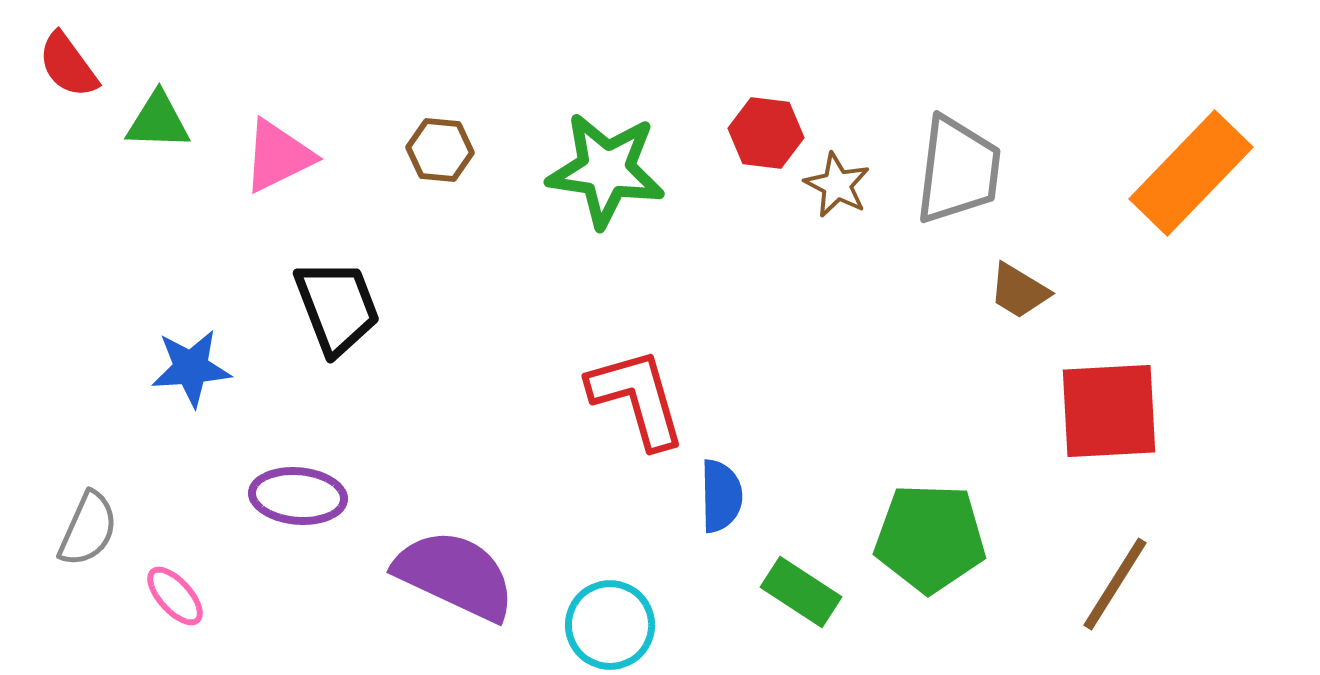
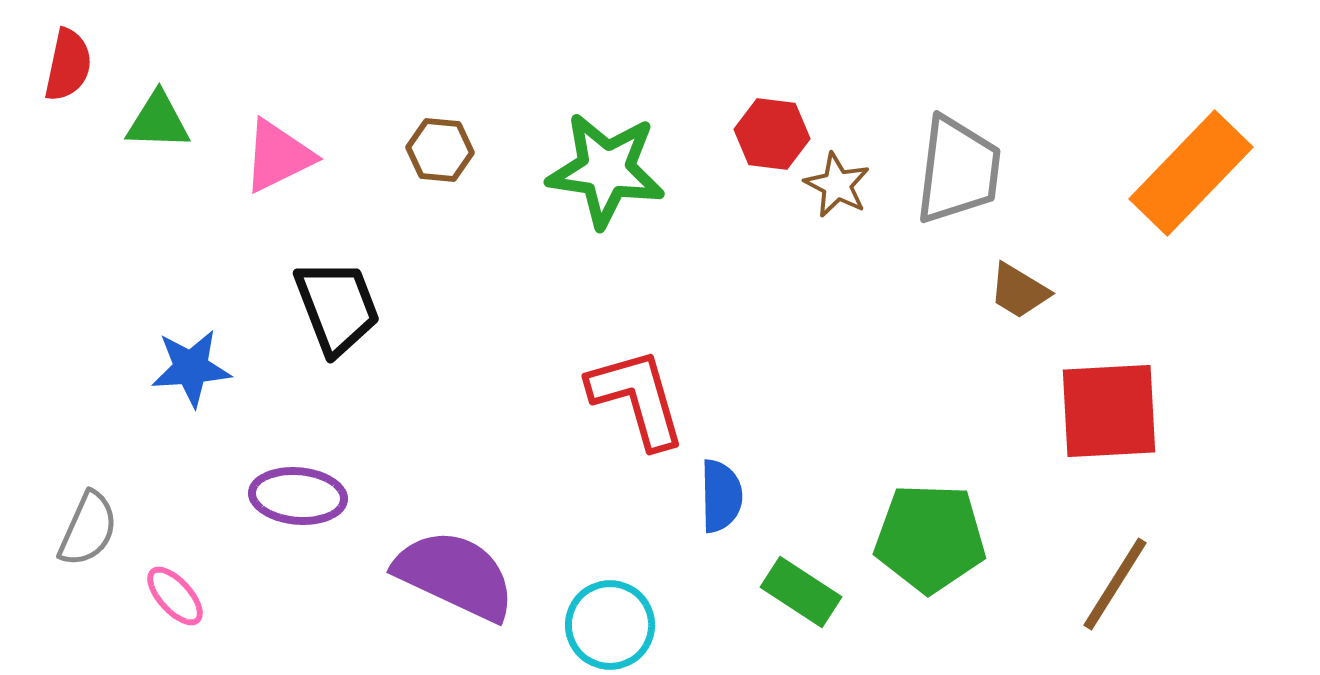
red semicircle: rotated 132 degrees counterclockwise
red hexagon: moved 6 px right, 1 px down
